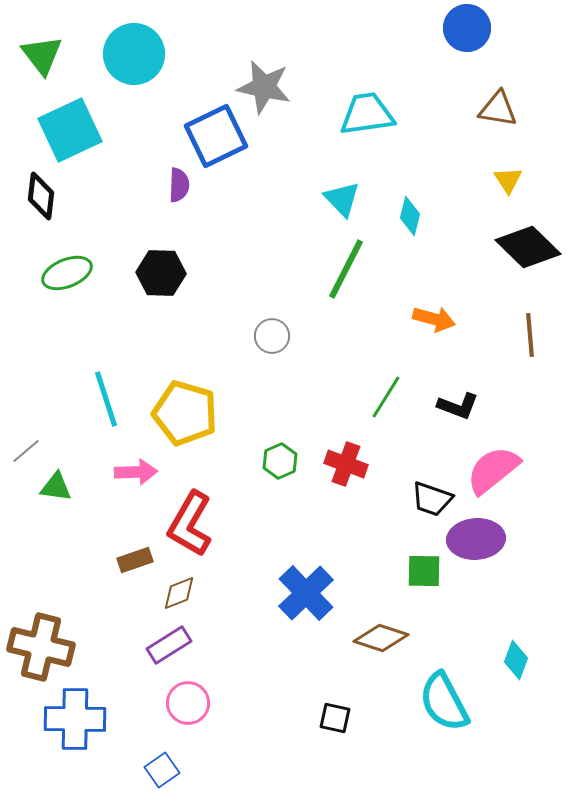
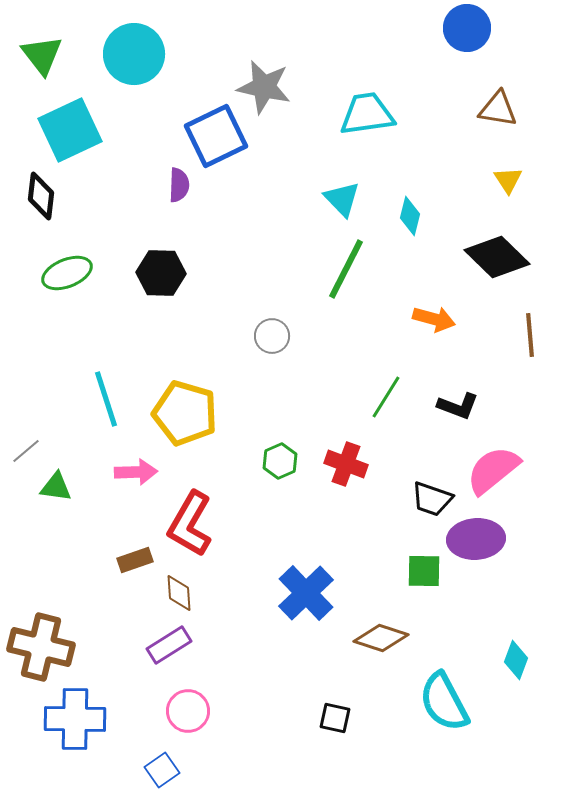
black diamond at (528, 247): moved 31 px left, 10 px down
brown diamond at (179, 593): rotated 72 degrees counterclockwise
pink circle at (188, 703): moved 8 px down
